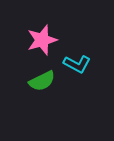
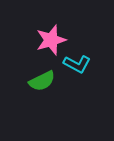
pink star: moved 9 px right
